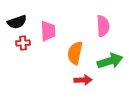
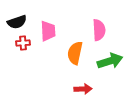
pink semicircle: moved 4 px left, 4 px down
red arrow: moved 9 px down
